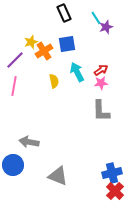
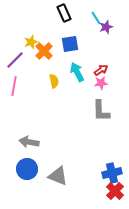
blue square: moved 3 px right
orange cross: rotated 12 degrees counterclockwise
blue circle: moved 14 px right, 4 px down
